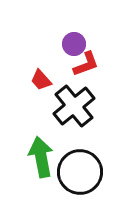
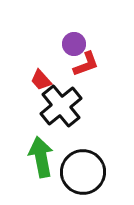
black cross: moved 13 px left
black circle: moved 3 px right
